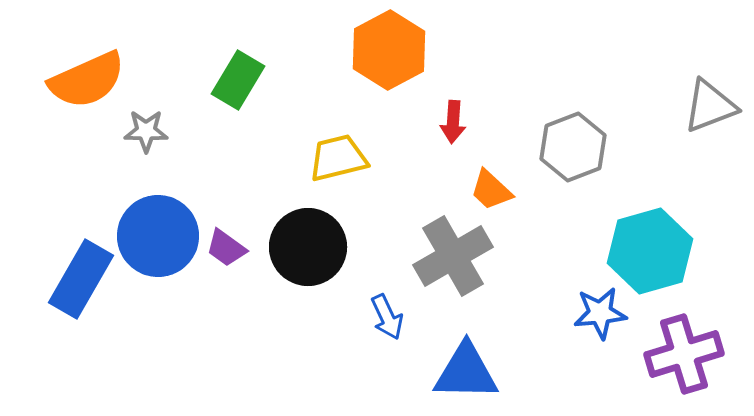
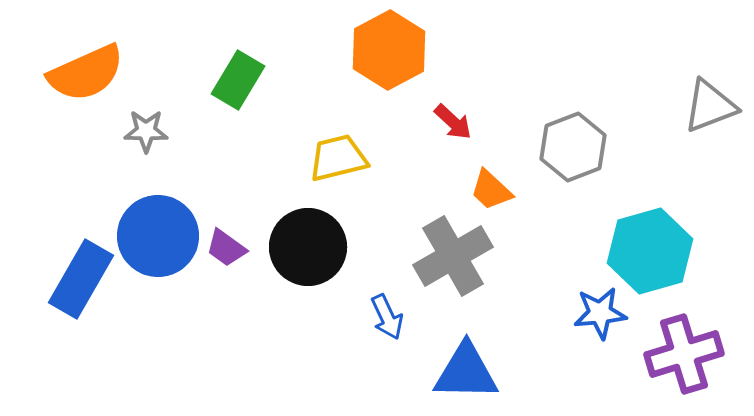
orange semicircle: moved 1 px left, 7 px up
red arrow: rotated 51 degrees counterclockwise
